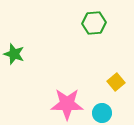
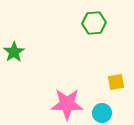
green star: moved 2 px up; rotated 20 degrees clockwise
yellow square: rotated 30 degrees clockwise
